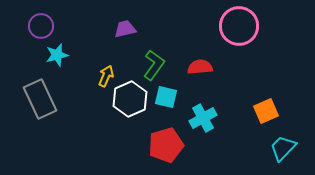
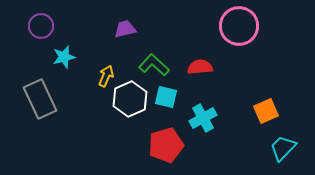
cyan star: moved 7 px right, 2 px down
green L-shape: rotated 84 degrees counterclockwise
